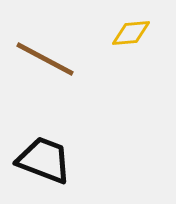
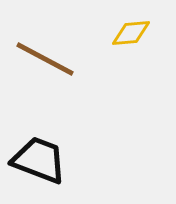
black trapezoid: moved 5 px left
